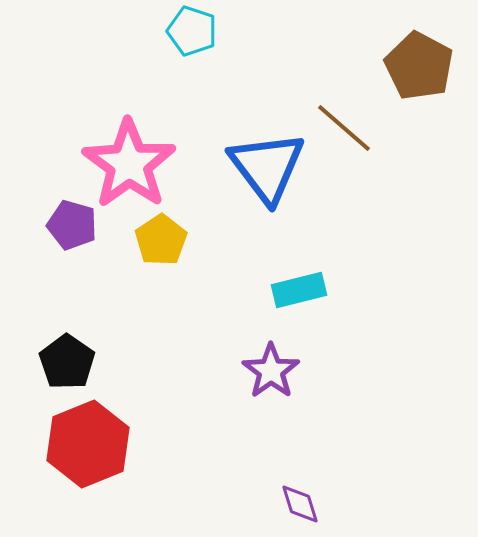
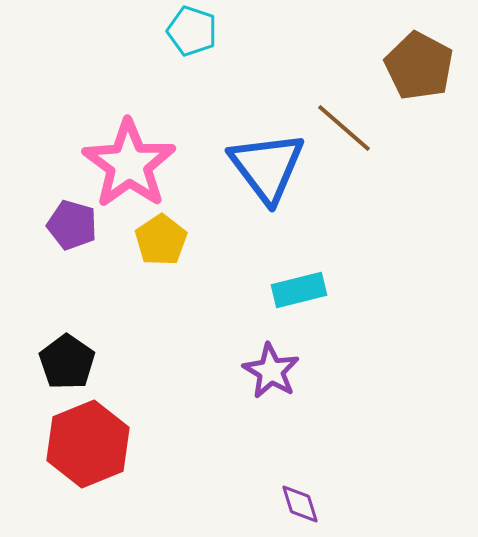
purple star: rotated 6 degrees counterclockwise
